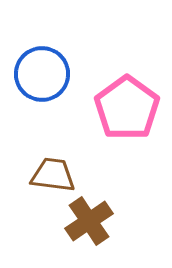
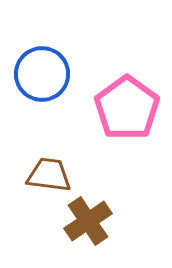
brown trapezoid: moved 4 px left
brown cross: moved 1 px left
